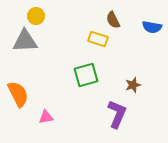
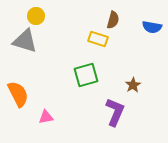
brown semicircle: rotated 138 degrees counterclockwise
gray triangle: rotated 20 degrees clockwise
brown star: rotated 14 degrees counterclockwise
purple L-shape: moved 2 px left, 2 px up
